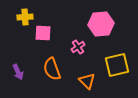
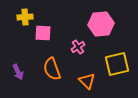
yellow square: moved 1 px up
